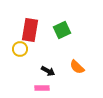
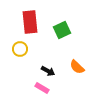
red rectangle: moved 8 px up; rotated 15 degrees counterclockwise
pink rectangle: rotated 32 degrees clockwise
